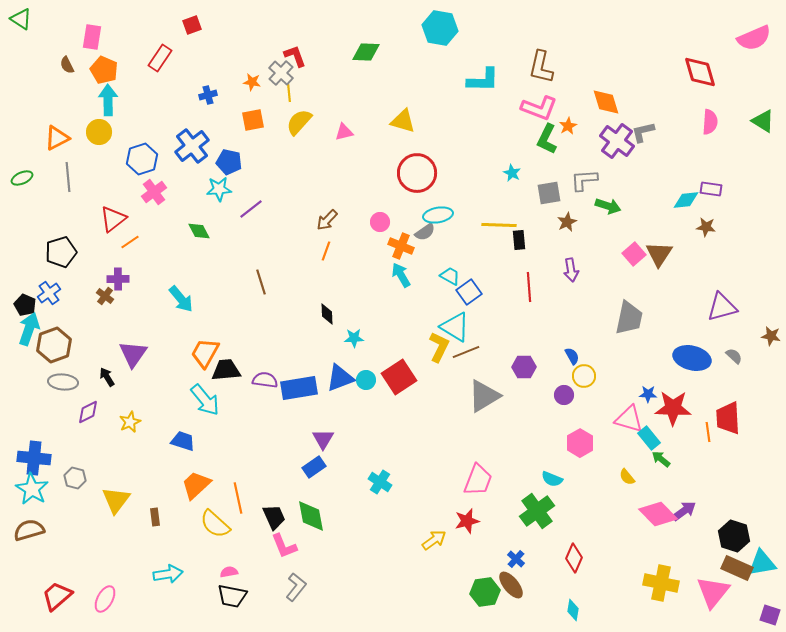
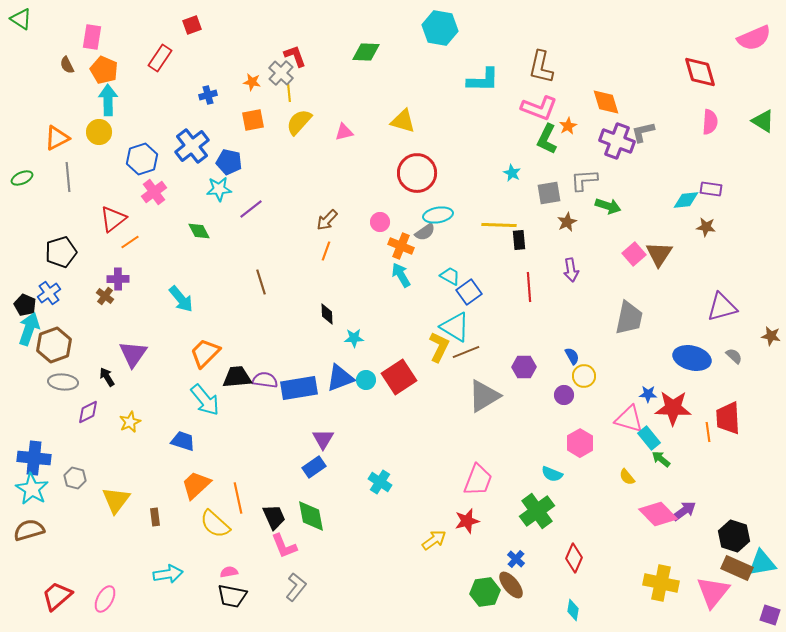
purple cross at (617, 141): rotated 16 degrees counterclockwise
orange trapezoid at (205, 353): rotated 16 degrees clockwise
black trapezoid at (226, 370): moved 11 px right, 7 px down
cyan semicircle at (552, 479): moved 5 px up
